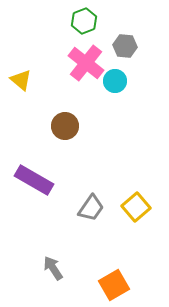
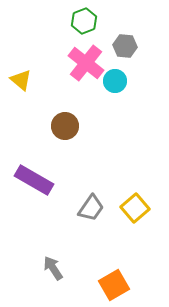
yellow square: moved 1 px left, 1 px down
